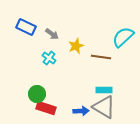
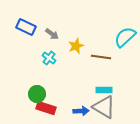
cyan semicircle: moved 2 px right
